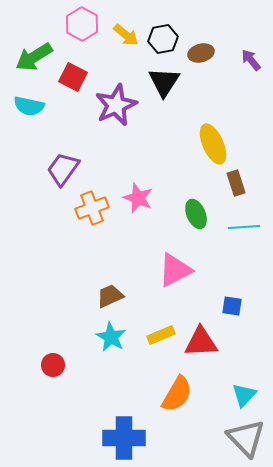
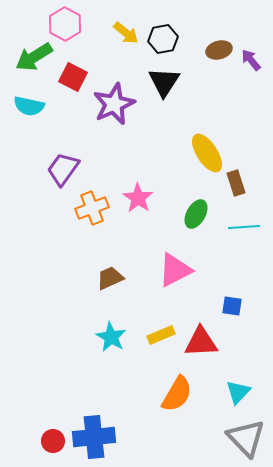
pink hexagon: moved 17 px left
yellow arrow: moved 2 px up
brown ellipse: moved 18 px right, 3 px up
purple star: moved 2 px left, 1 px up
yellow ellipse: moved 6 px left, 9 px down; rotated 9 degrees counterclockwise
pink star: rotated 12 degrees clockwise
green ellipse: rotated 52 degrees clockwise
brown trapezoid: moved 18 px up
red circle: moved 76 px down
cyan triangle: moved 6 px left, 3 px up
blue cross: moved 30 px left, 1 px up; rotated 6 degrees counterclockwise
